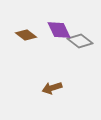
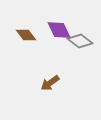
brown diamond: rotated 15 degrees clockwise
brown arrow: moved 2 px left, 5 px up; rotated 18 degrees counterclockwise
